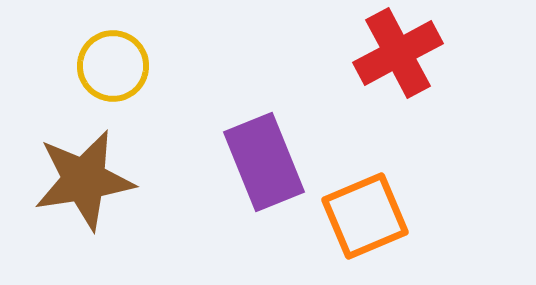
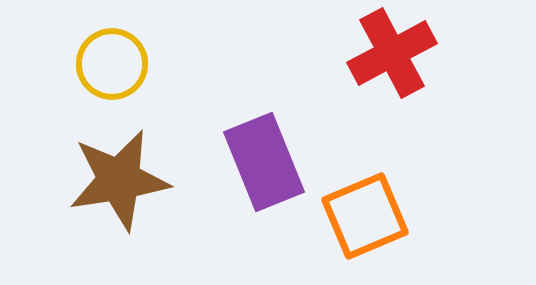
red cross: moved 6 px left
yellow circle: moved 1 px left, 2 px up
brown star: moved 35 px right
